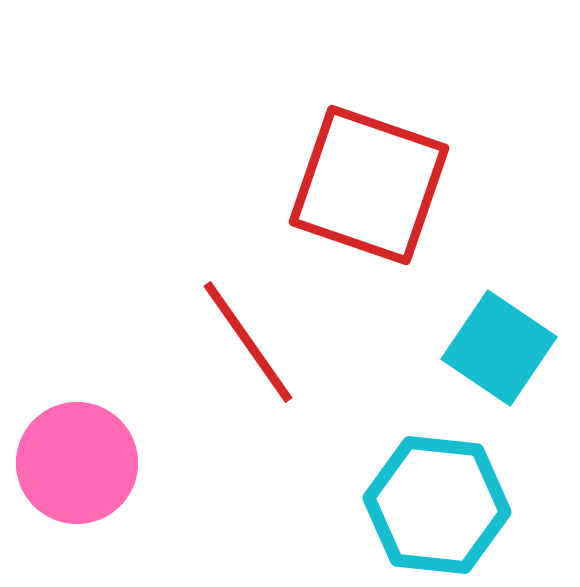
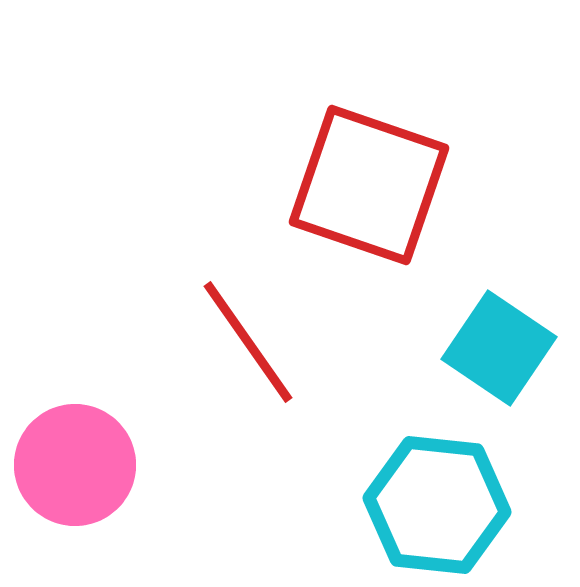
pink circle: moved 2 px left, 2 px down
